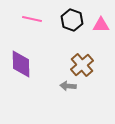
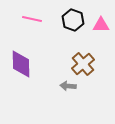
black hexagon: moved 1 px right
brown cross: moved 1 px right, 1 px up
